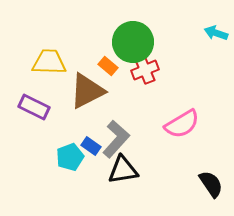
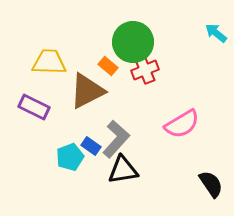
cyan arrow: rotated 20 degrees clockwise
